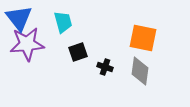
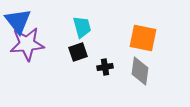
blue triangle: moved 1 px left, 3 px down
cyan trapezoid: moved 19 px right, 5 px down
black cross: rotated 28 degrees counterclockwise
